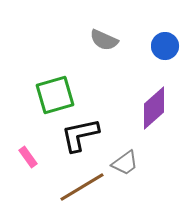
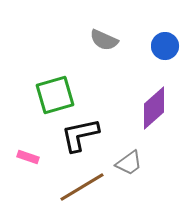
pink rectangle: rotated 35 degrees counterclockwise
gray trapezoid: moved 4 px right
